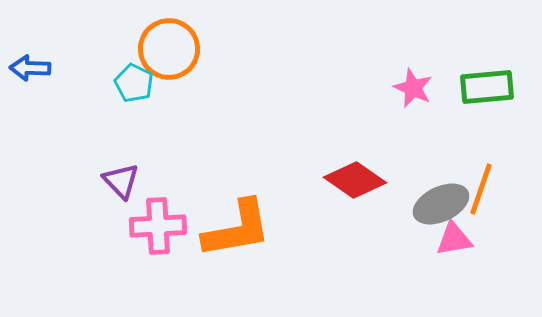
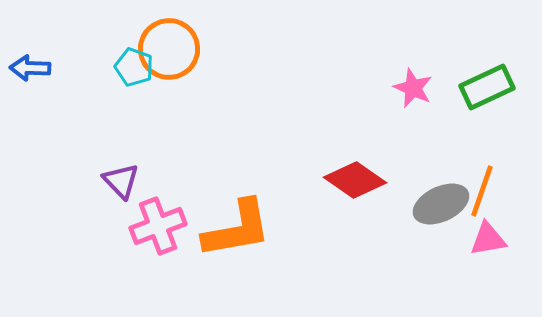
cyan pentagon: moved 16 px up; rotated 6 degrees counterclockwise
green rectangle: rotated 20 degrees counterclockwise
orange line: moved 1 px right, 2 px down
pink cross: rotated 18 degrees counterclockwise
pink triangle: moved 34 px right
